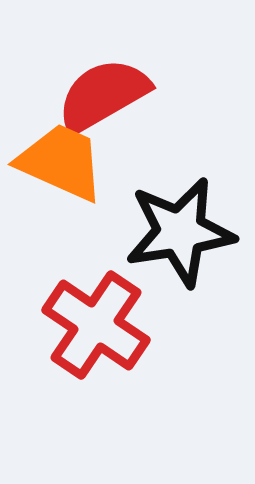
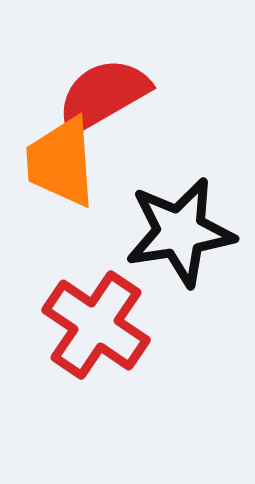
orange trapezoid: rotated 118 degrees counterclockwise
